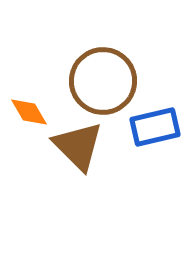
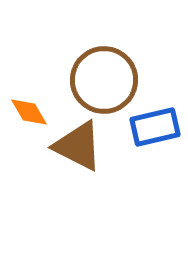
brown circle: moved 1 px right, 1 px up
brown triangle: rotated 18 degrees counterclockwise
